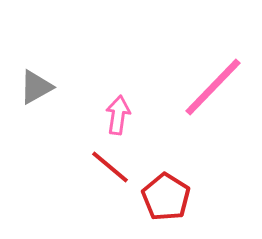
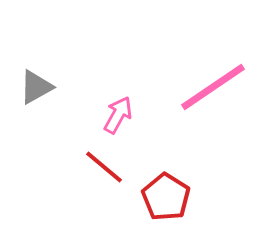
pink line: rotated 12 degrees clockwise
pink arrow: rotated 21 degrees clockwise
red line: moved 6 px left
